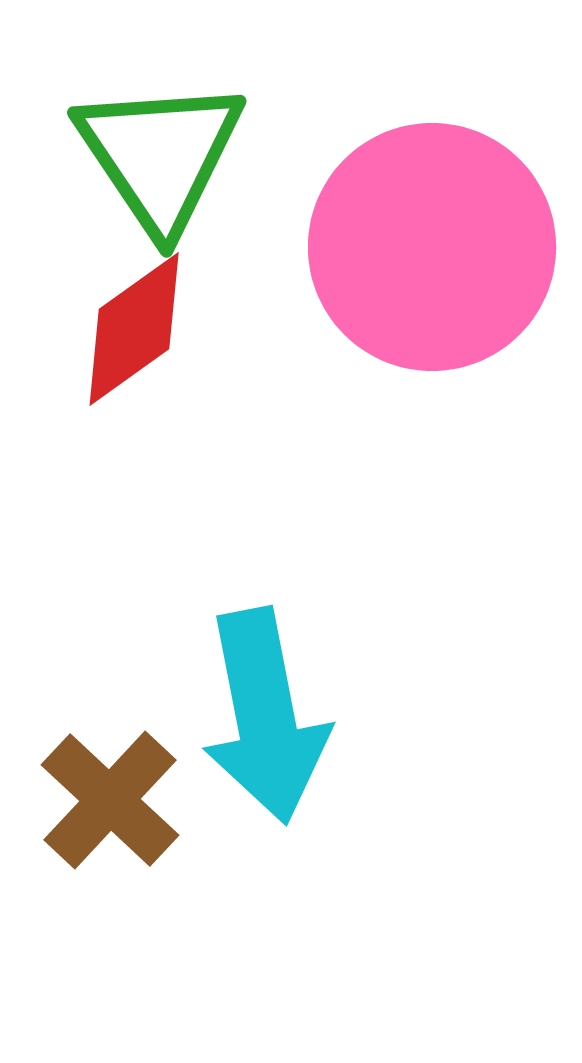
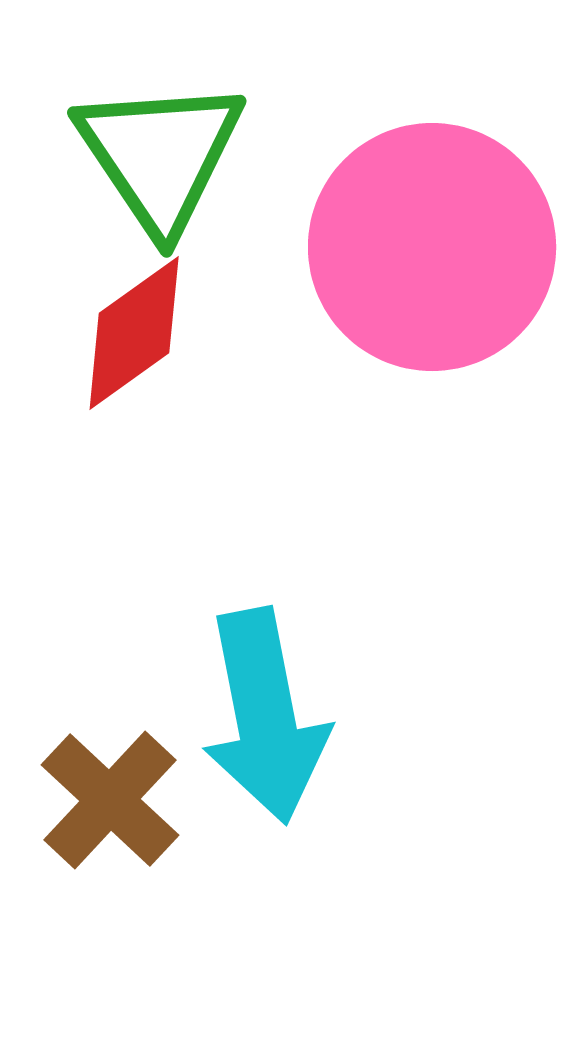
red diamond: moved 4 px down
